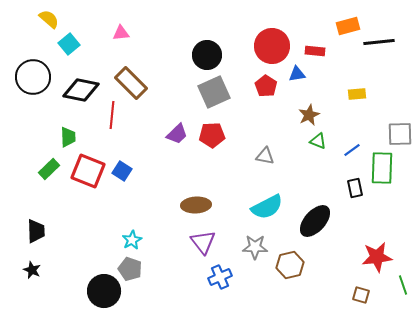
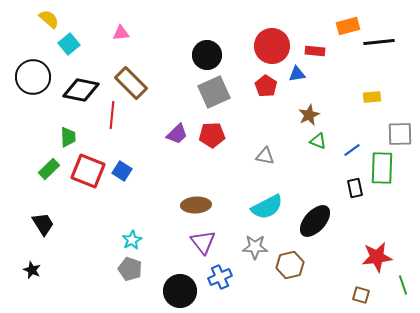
yellow rectangle at (357, 94): moved 15 px right, 3 px down
black trapezoid at (36, 231): moved 7 px right, 7 px up; rotated 30 degrees counterclockwise
black circle at (104, 291): moved 76 px right
